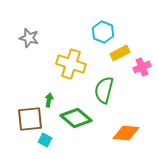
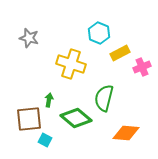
cyan hexagon: moved 4 px left, 1 px down
green semicircle: moved 8 px down
brown square: moved 1 px left
